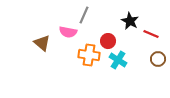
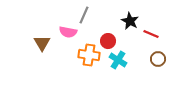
brown triangle: rotated 18 degrees clockwise
